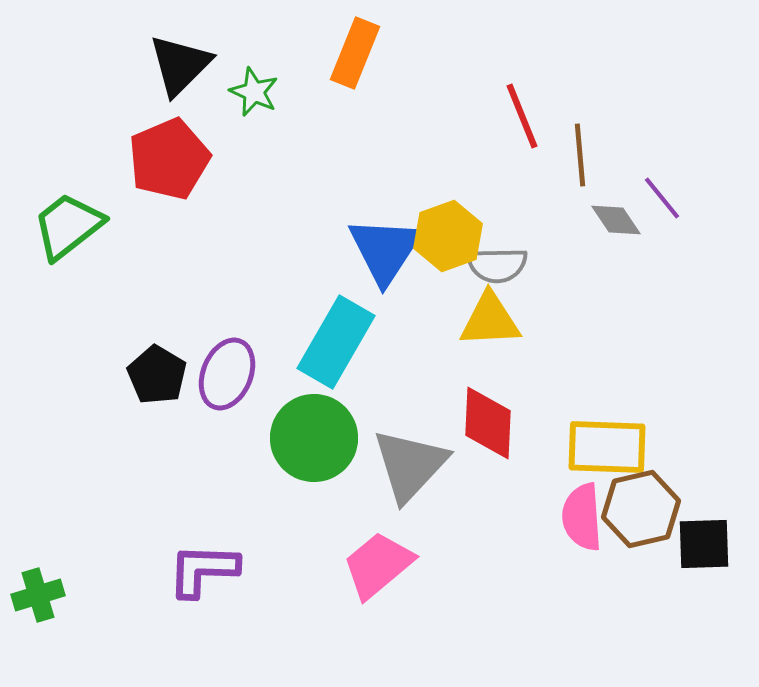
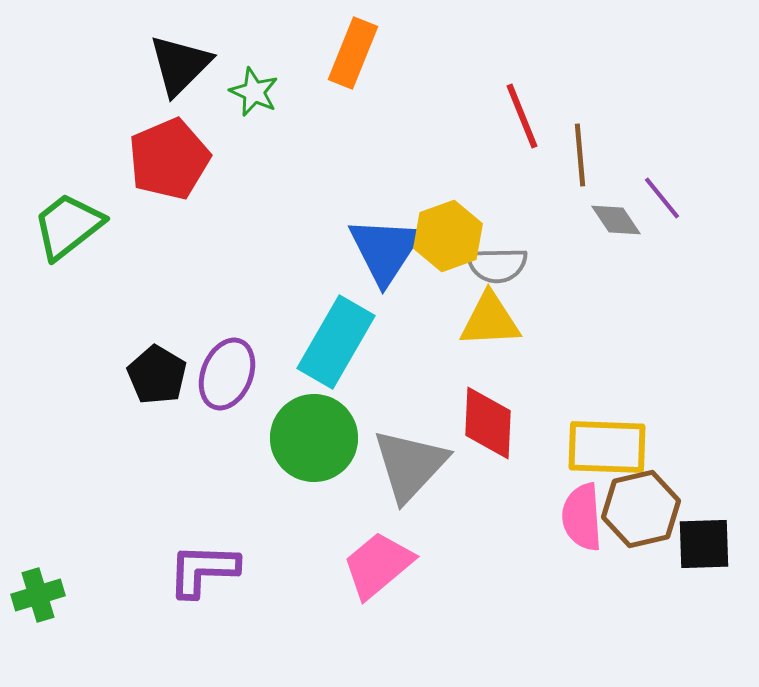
orange rectangle: moved 2 px left
